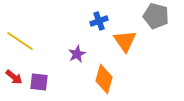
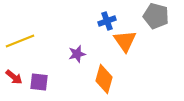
blue cross: moved 8 px right
yellow line: rotated 56 degrees counterclockwise
purple star: rotated 12 degrees clockwise
